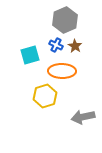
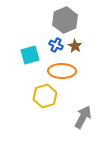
gray arrow: rotated 130 degrees clockwise
